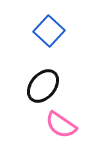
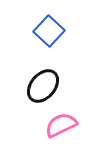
pink semicircle: rotated 120 degrees clockwise
